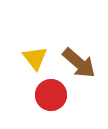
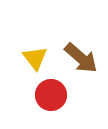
brown arrow: moved 2 px right, 5 px up
